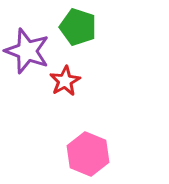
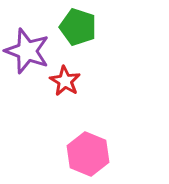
red star: rotated 12 degrees counterclockwise
